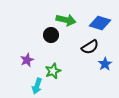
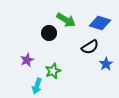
green arrow: rotated 18 degrees clockwise
black circle: moved 2 px left, 2 px up
blue star: moved 1 px right
